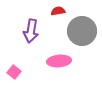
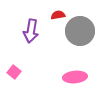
red semicircle: moved 4 px down
gray circle: moved 2 px left
pink ellipse: moved 16 px right, 16 px down
